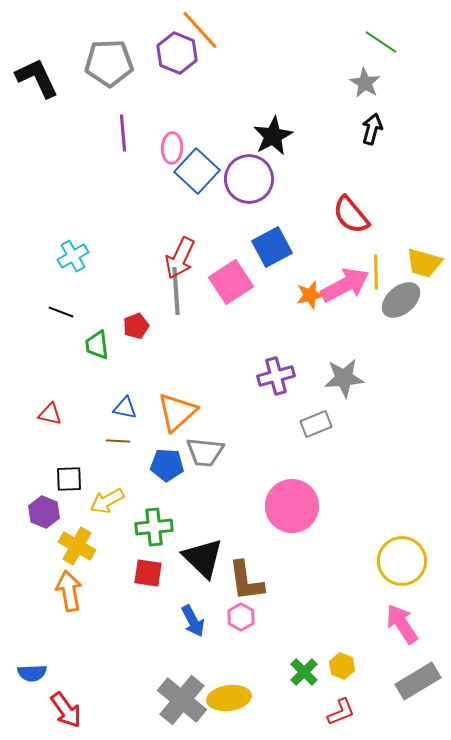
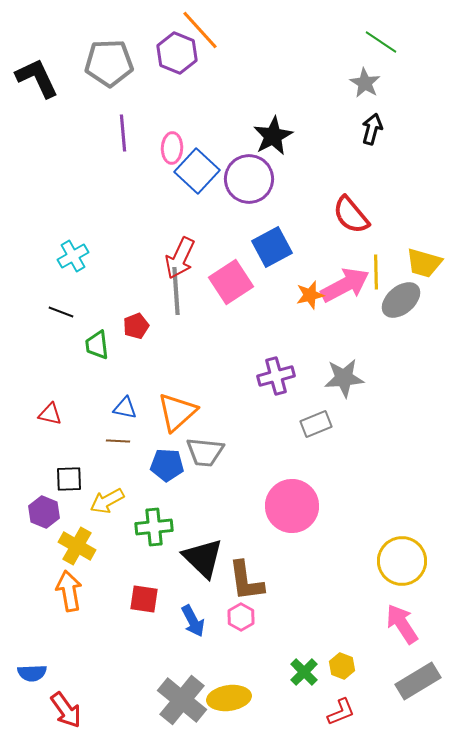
red square at (148, 573): moved 4 px left, 26 px down
